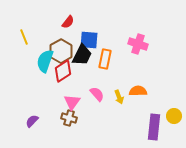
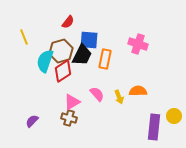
brown hexagon: rotated 15 degrees clockwise
pink triangle: rotated 24 degrees clockwise
